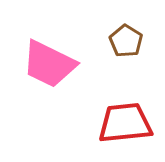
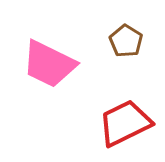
red trapezoid: rotated 20 degrees counterclockwise
